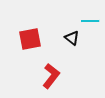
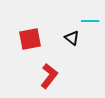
red L-shape: moved 2 px left
